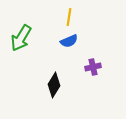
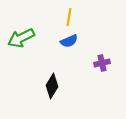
green arrow: rotated 32 degrees clockwise
purple cross: moved 9 px right, 4 px up
black diamond: moved 2 px left, 1 px down
